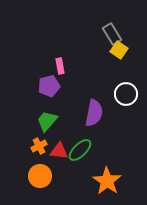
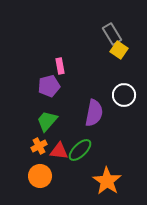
white circle: moved 2 px left, 1 px down
